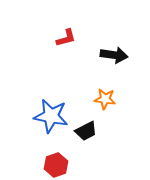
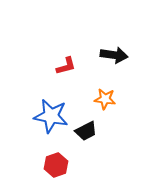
red L-shape: moved 28 px down
